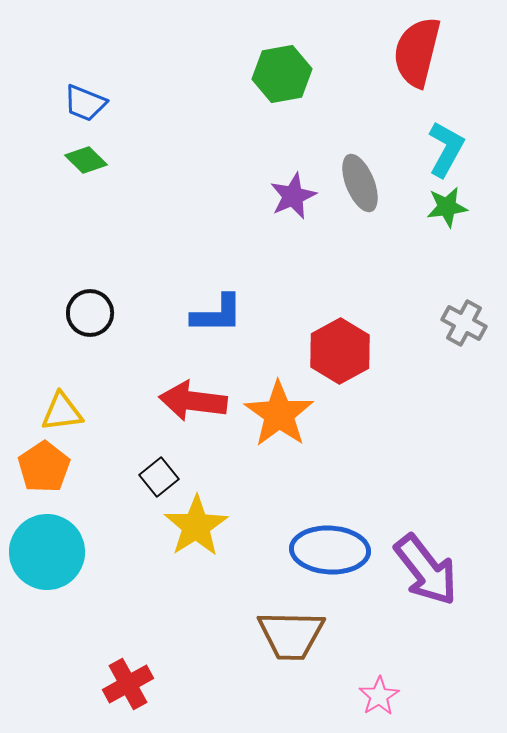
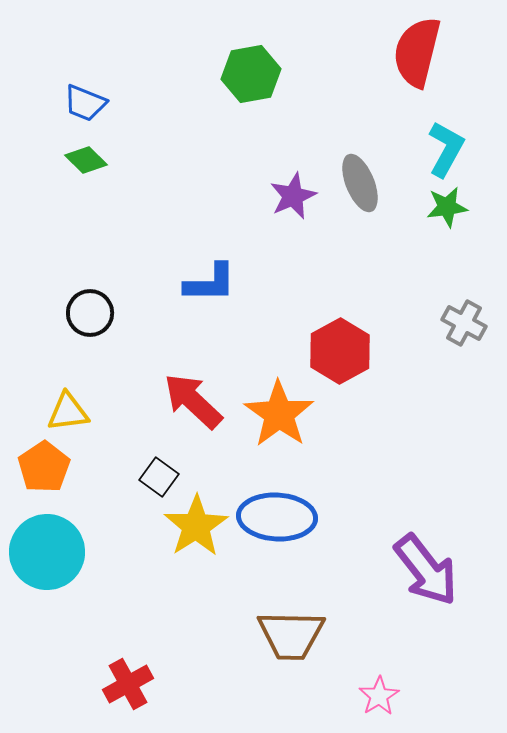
green hexagon: moved 31 px left
blue L-shape: moved 7 px left, 31 px up
red arrow: rotated 36 degrees clockwise
yellow triangle: moved 6 px right
black square: rotated 15 degrees counterclockwise
blue ellipse: moved 53 px left, 33 px up
